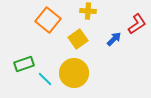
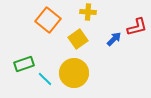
yellow cross: moved 1 px down
red L-shape: moved 3 px down; rotated 20 degrees clockwise
